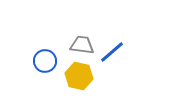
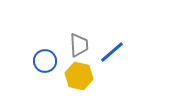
gray trapezoid: moved 3 px left; rotated 80 degrees clockwise
